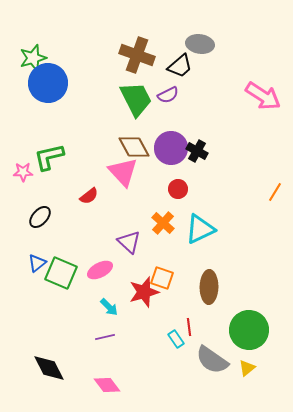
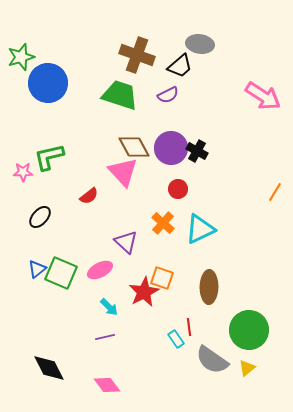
green star: moved 12 px left, 1 px up
green trapezoid: moved 16 px left, 4 px up; rotated 45 degrees counterclockwise
purple triangle: moved 3 px left
blue triangle: moved 6 px down
red star: rotated 12 degrees counterclockwise
